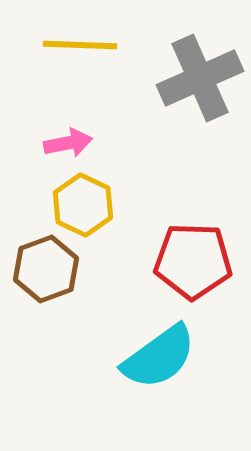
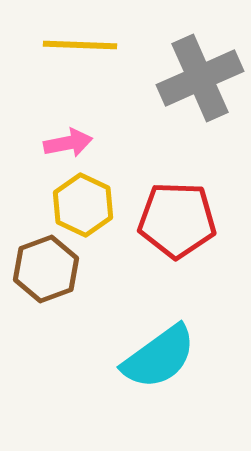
red pentagon: moved 16 px left, 41 px up
